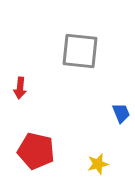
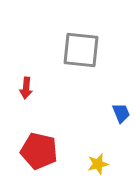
gray square: moved 1 px right, 1 px up
red arrow: moved 6 px right
red pentagon: moved 3 px right
